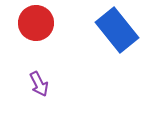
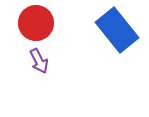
purple arrow: moved 23 px up
